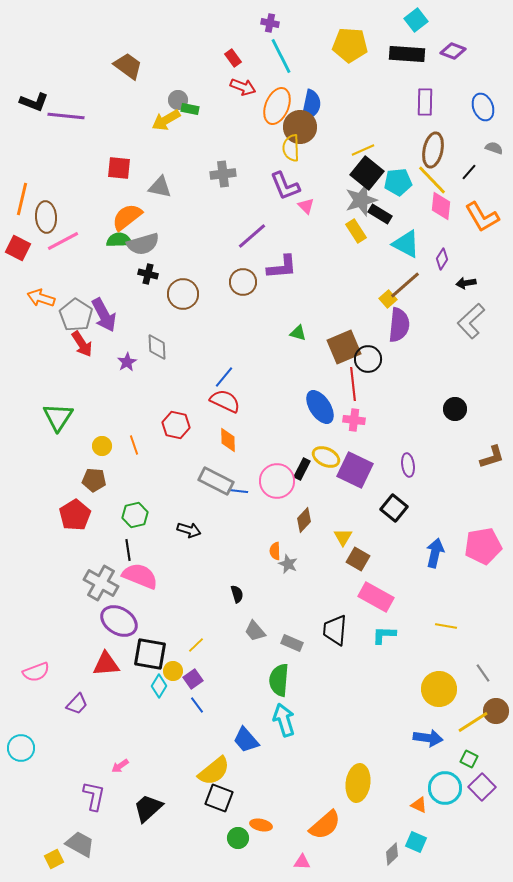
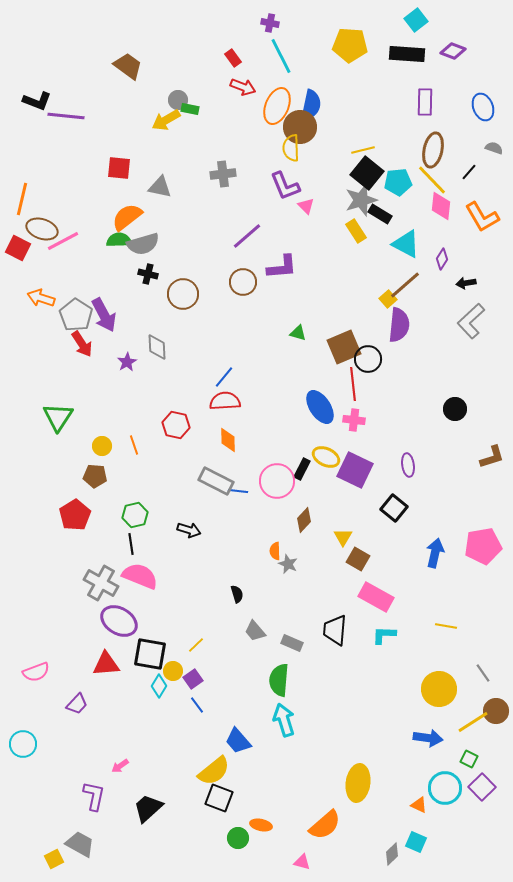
black L-shape at (34, 102): moved 3 px right, 1 px up
yellow line at (363, 150): rotated 10 degrees clockwise
brown ellipse at (46, 217): moved 4 px left, 12 px down; rotated 68 degrees counterclockwise
purple line at (252, 236): moved 5 px left
red semicircle at (225, 401): rotated 28 degrees counterclockwise
brown pentagon at (94, 480): moved 1 px right, 4 px up
black line at (128, 550): moved 3 px right, 6 px up
blue trapezoid at (246, 740): moved 8 px left, 1 px down
cyan circle at (21, 748): moved 2 px right, 4 px up
pink triangle at (302, 862): rotated 12 degrees clockwise
